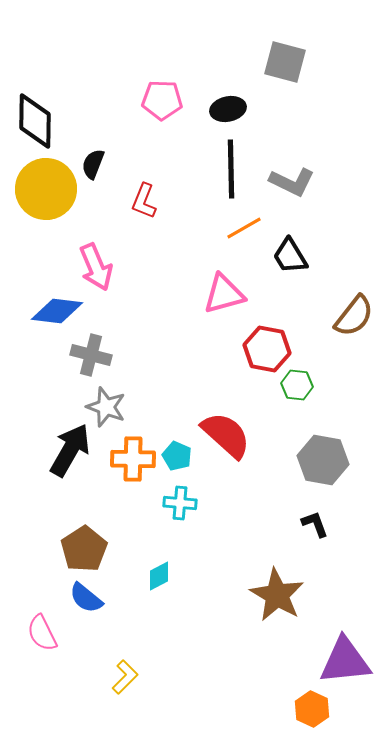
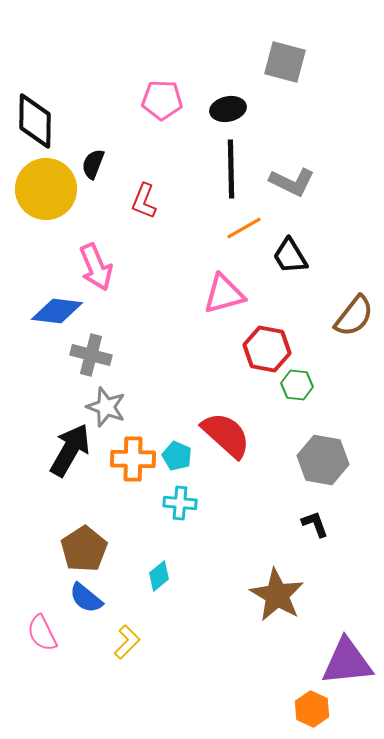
cyan diamond: rotated 12 degrees counterclockwise
purple triangle: moved 2 px right, 1 px down
yellow L-shape: moved 2 px right, 35 px up
